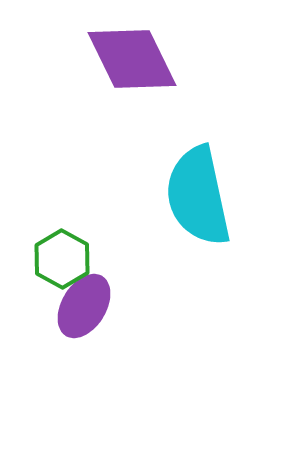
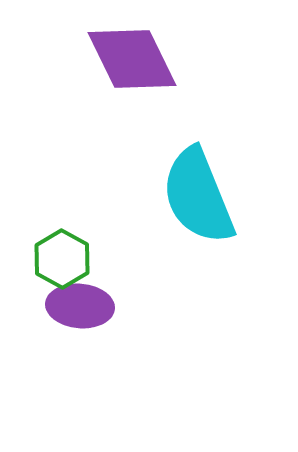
cyan semicircle: rotated 10 degrees counterclockwise
purple ellipse: moved 4 px left; rotated 64 degrees clockwise
